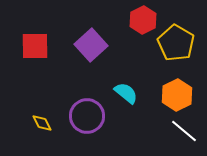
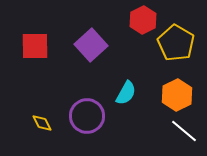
cyan semicircle: rotated 80 degrees clockwise
